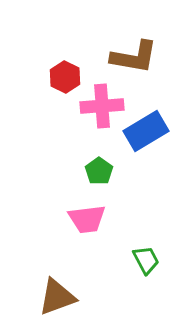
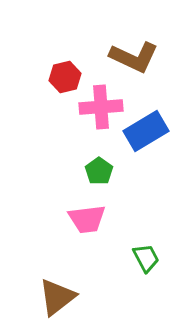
brown L-shape: rotated 15 degrees clockwise
red hexagon: rotated 20 degrees clockwise
pink cross: moved 1 px left, 1 px down
green trapezoid: moved 2 px up
brown triangle: rotated 18 degrees counterclockwise
